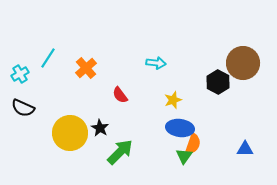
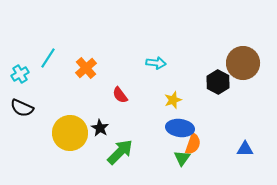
black semicircle: moved 1 px left
green triangle: moved 2 px left, 2 px down
